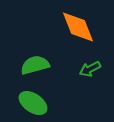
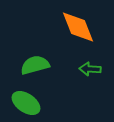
green arrow: rotated 30 degrees clockwise
green ellipse: moved 7 px left
